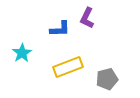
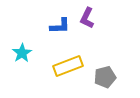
blue L-shape: moved 3 px up
yellow rectangle: moved 1 px up
gray pentagon: moved 2 px left, 2 px up
